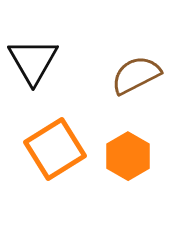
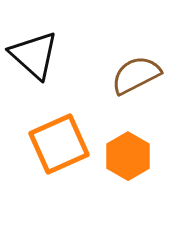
black triangle: moved 1 px right, 6 px up; rotated 18 degrees counterclockwise
orange square: moved 4 px right, 5 px up; rotated 8 degrees clockwise
